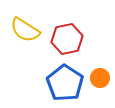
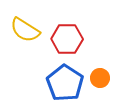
red hexagon: rotated 12 degrees clockwise
